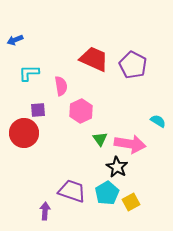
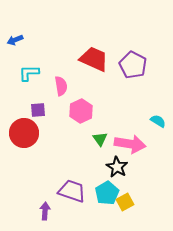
yellow square: moved 6 px left
